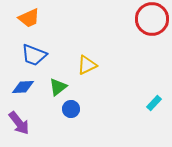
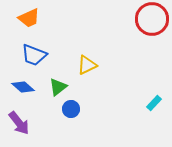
blue diamond: rotated 45 degrees clockwise
